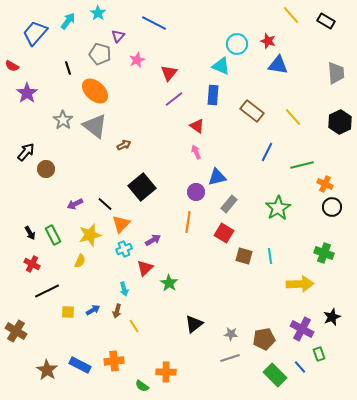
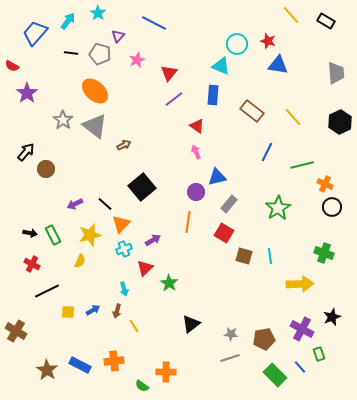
black line at (68, 68): moved 3 px right, 15 px up; rotated 64 degrees counterclockwise
black arrow at (30, 233): rotated 48 degrees counterclockwise
black triangle at (194, 324): moved 3 px left
